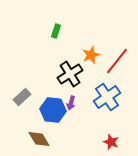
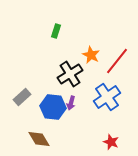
orange star: rotated 24 degrees counterclockwise
blue hexagon: moved 3 px up
